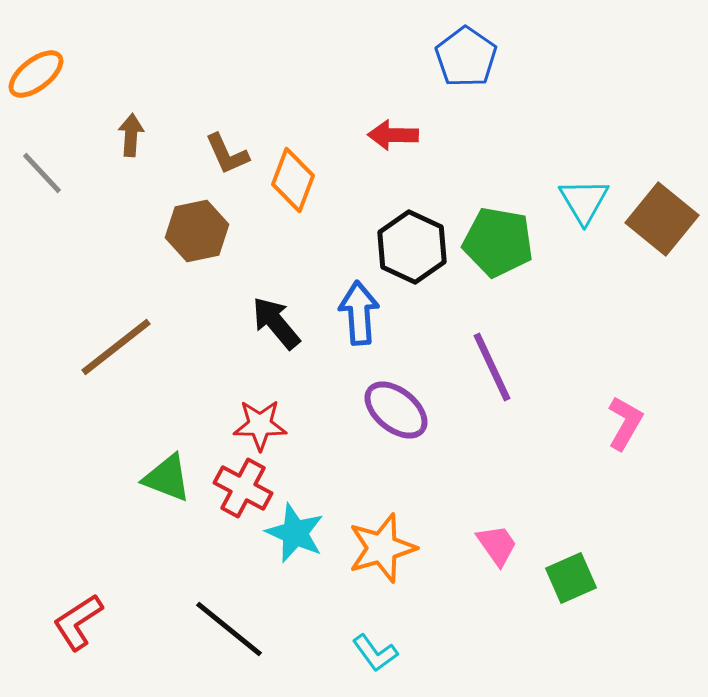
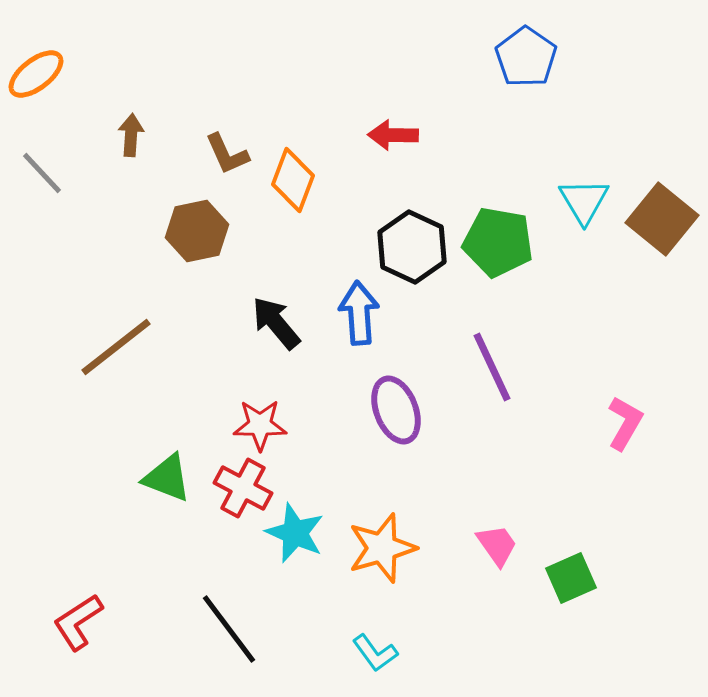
blue pentagon: moved 60 px right
purple ellipse: rotated 30 degrees clockwise
black line: rotated 14 degrees clockwise
